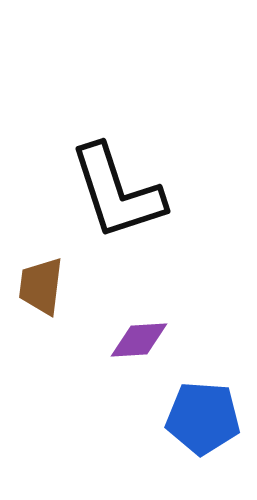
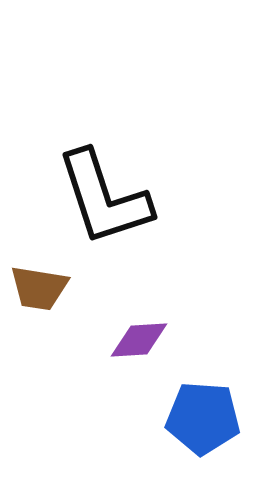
black L-shape: moved 13 px left, 6 px down
brown trapezoid: moved 2 px left, 2 px down; rotated 88 degrees counterclockwise
